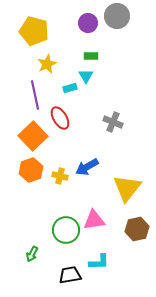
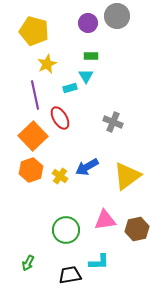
yellow cross: rotated 21 degrees clockwise
yellow triangle: moved 12 px up; rotated 16 degrees clockwise
pink triangle: moved 11 px right
green arrow: moved 4 px left, 9 px down
